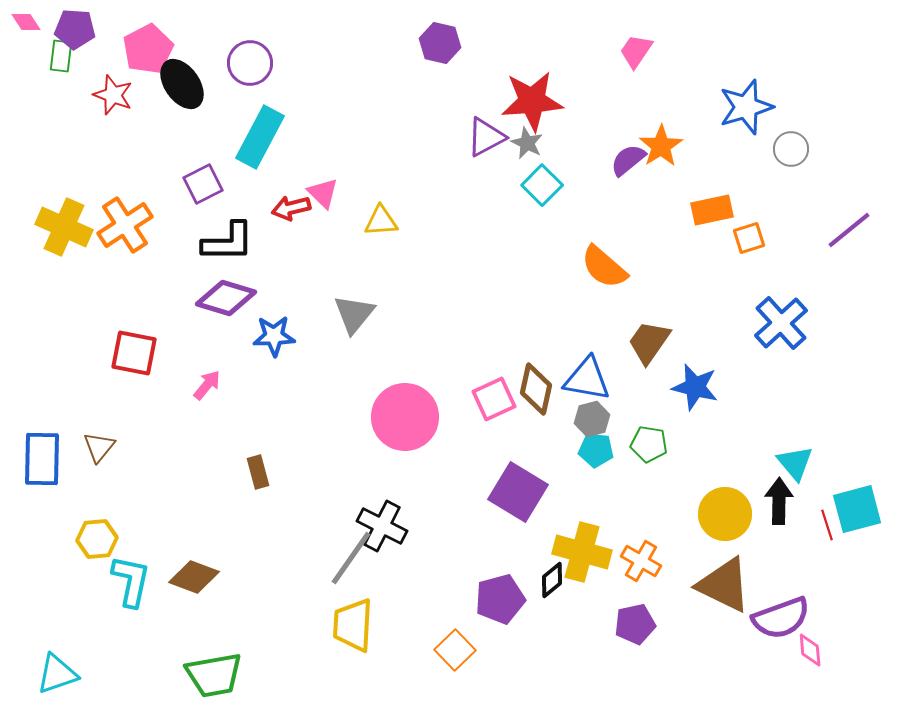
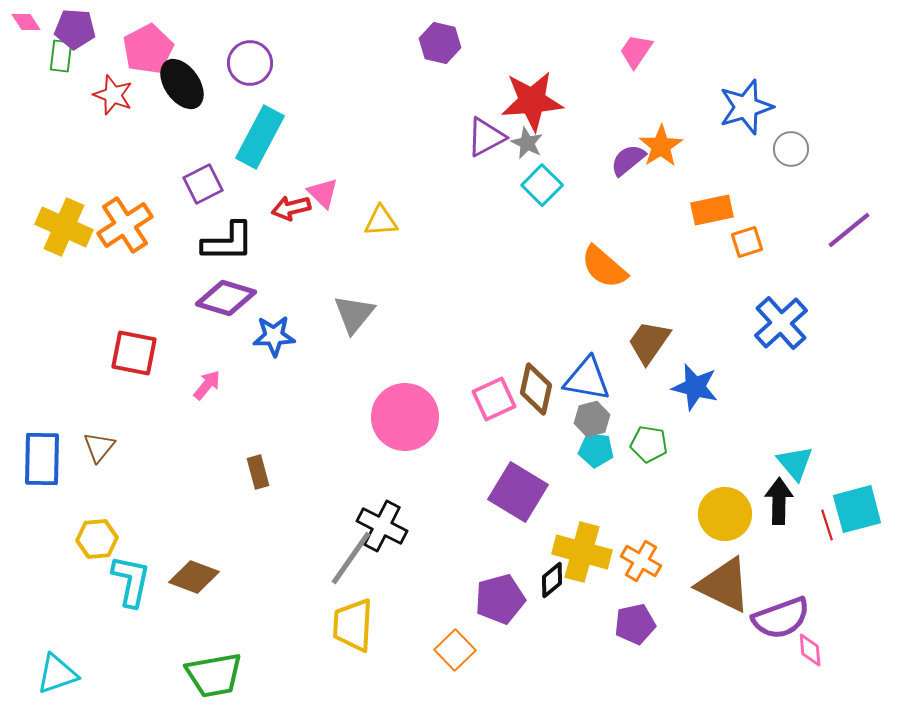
orange square at (749, 238): moved 2 px left, 4 px down
